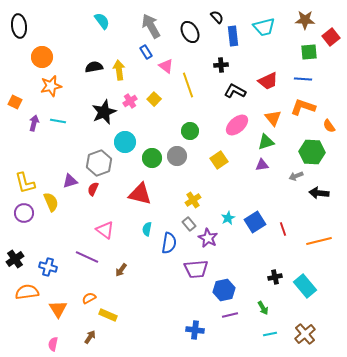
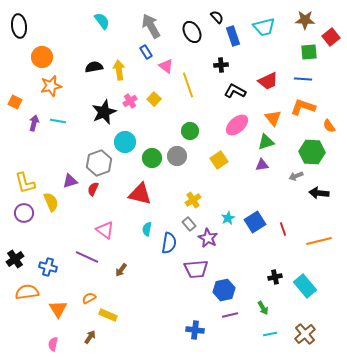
black ellipse at (190, 32): moved 2 px right
blue rectangle at (233, 36): rotated 12 degrees counterclockwise
